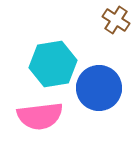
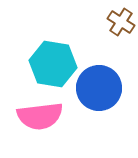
brown cross: moved 5 px right, 2 px down
cyan hexagon: rotated 18 degrees clockwise
